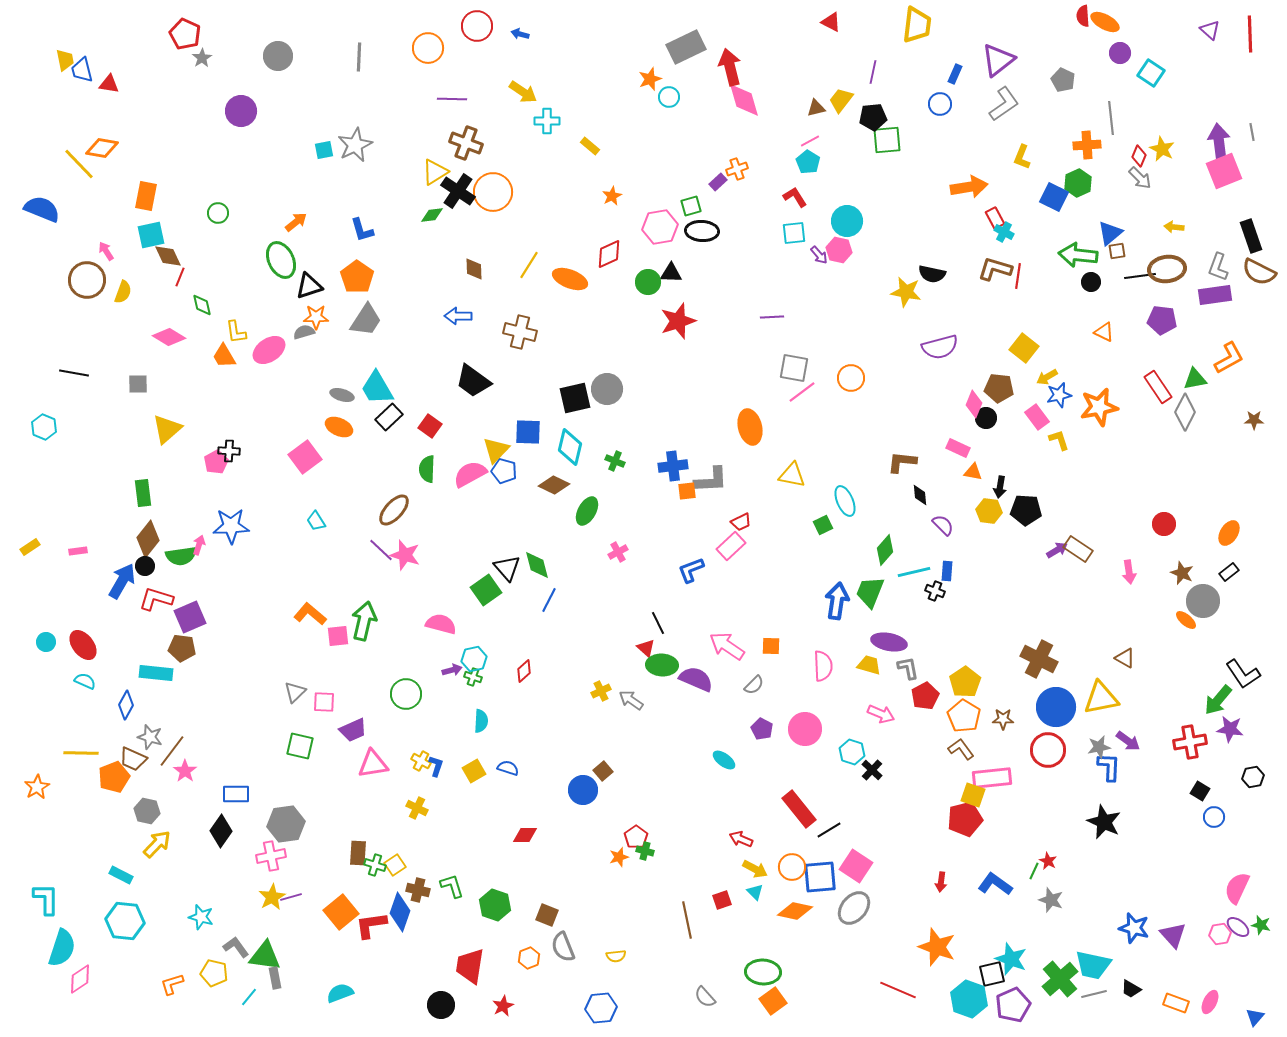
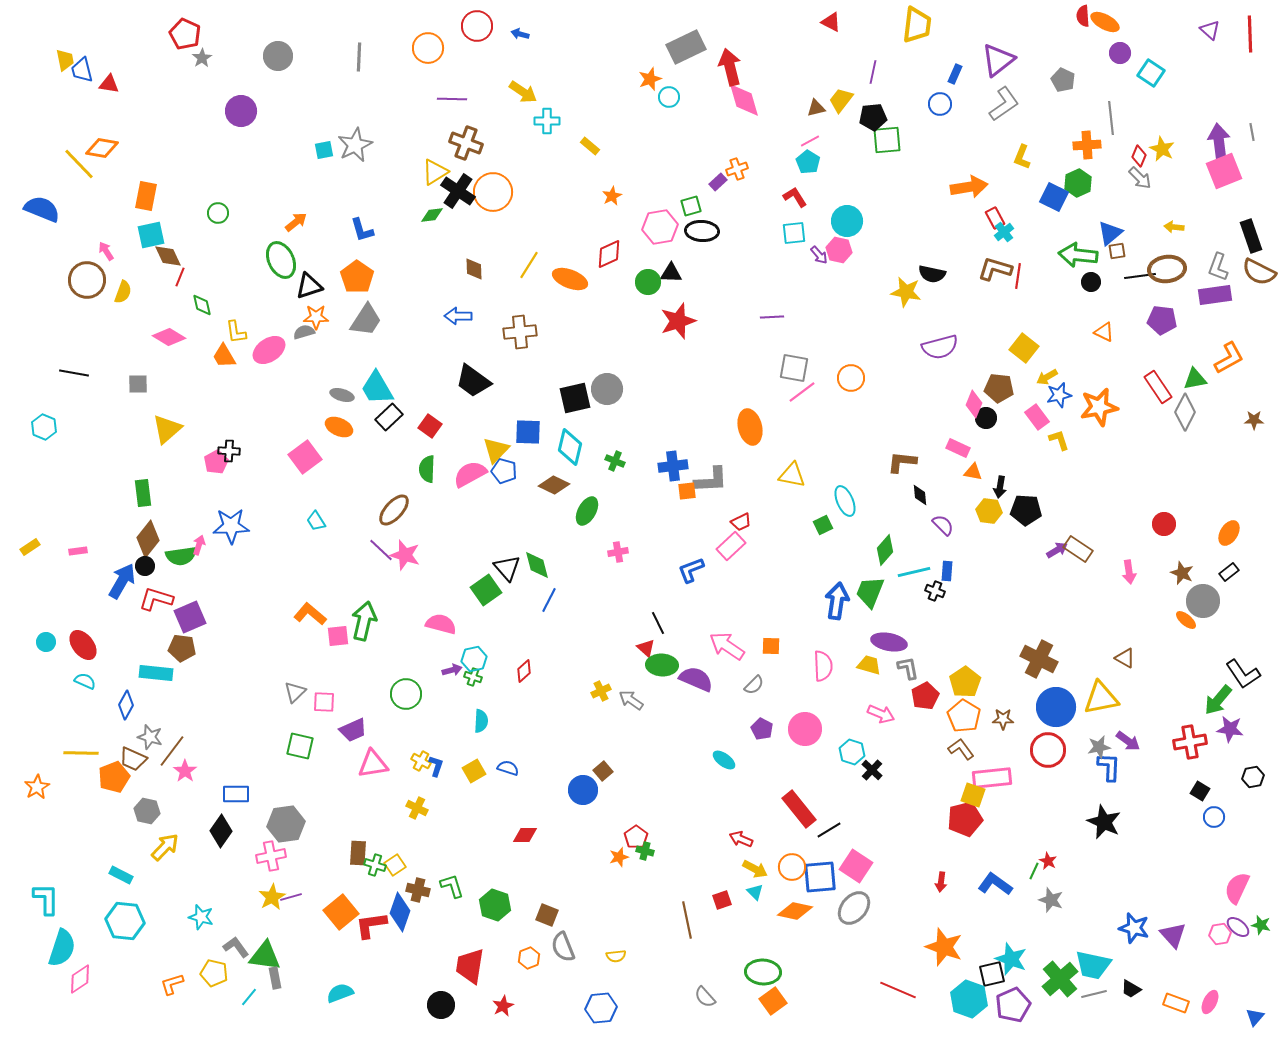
cyan cross at (1004, 232): rotated 24 degrees clockwise
brown cross at (520, 332): rotated 20 degrees counterclockwise
pink cross at (618, 552): rotated 18 degrees clockwise
yellow arrow at (157, 844): moved 8 px right, 3 px down
orange star at (937, 947): moved 7 px right
